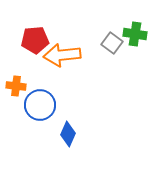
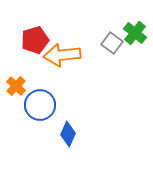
green cross: moved 1 px up; rotated 30 degrees clockwise
red pentagon: rotated 12 degrees counterclockwise
orange cross: rotated 36 degrees clockwise
